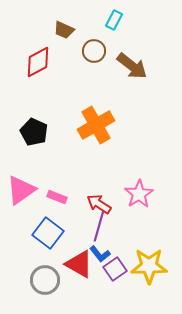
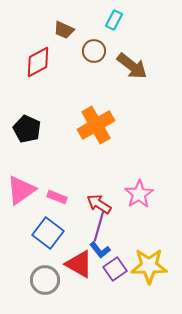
black pentagon: moved 7 px left, 3 px up
blue L-shape: moved 4 px up
